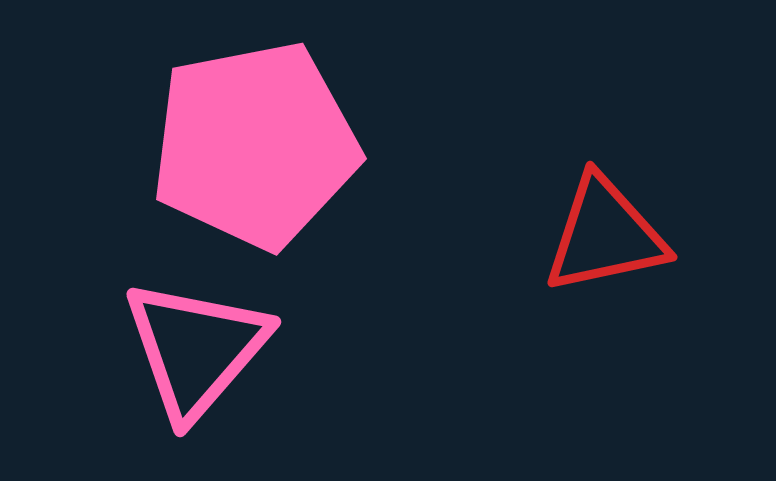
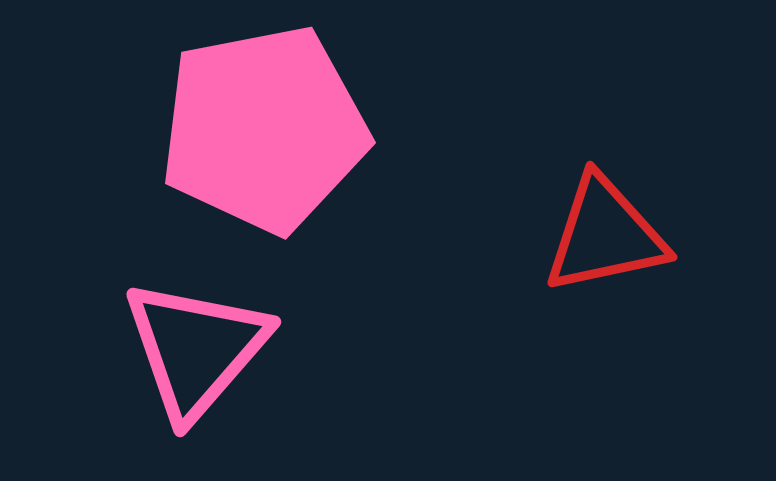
pink pentagon: moved 9 px right, 16 px up
